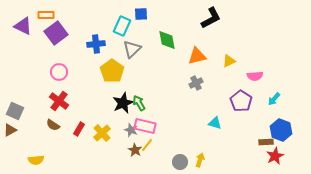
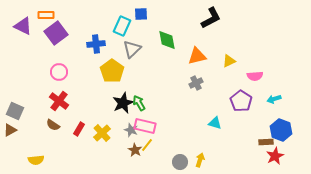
cyan arrow: rotated 32 degrees clockwise
